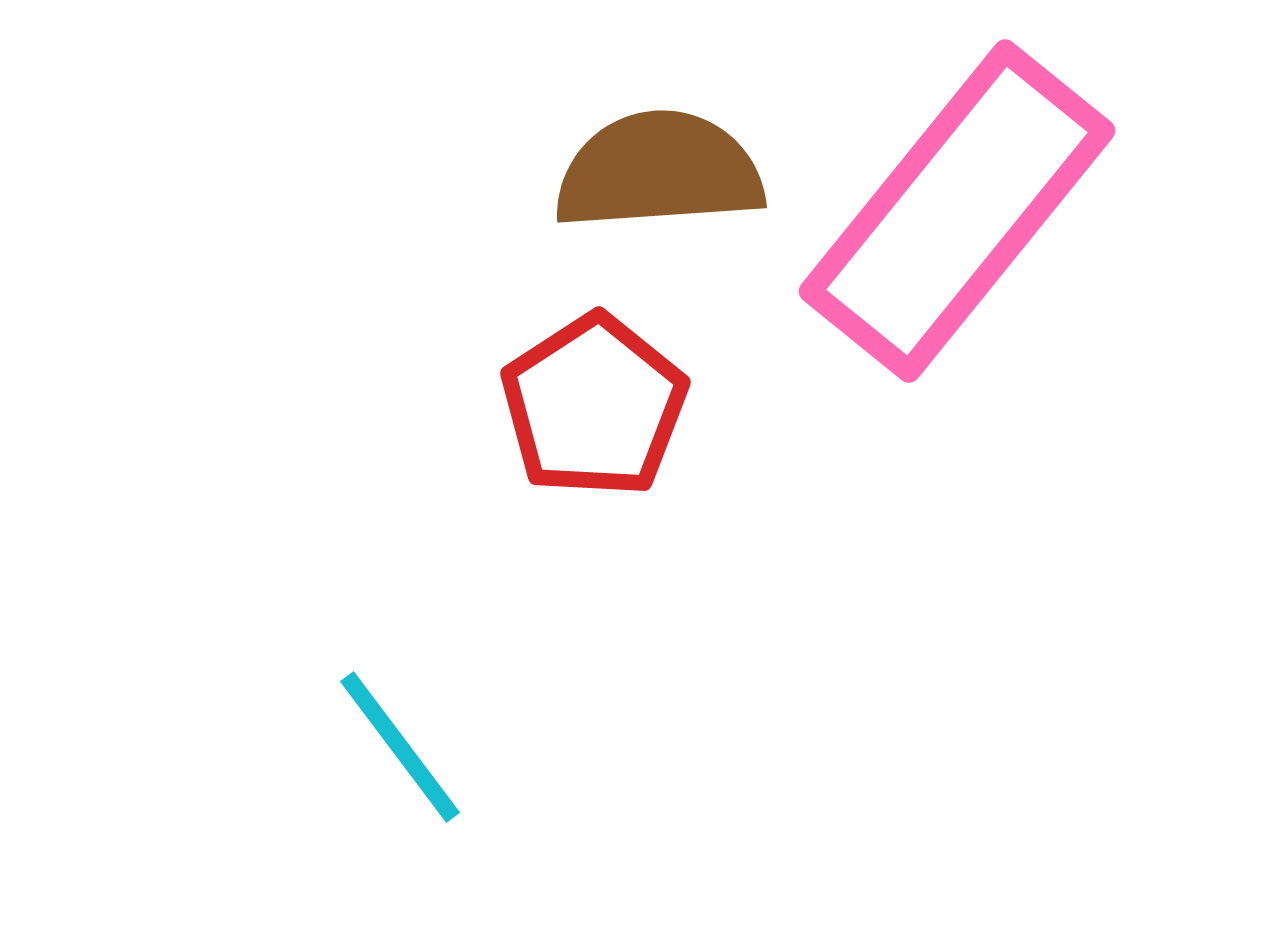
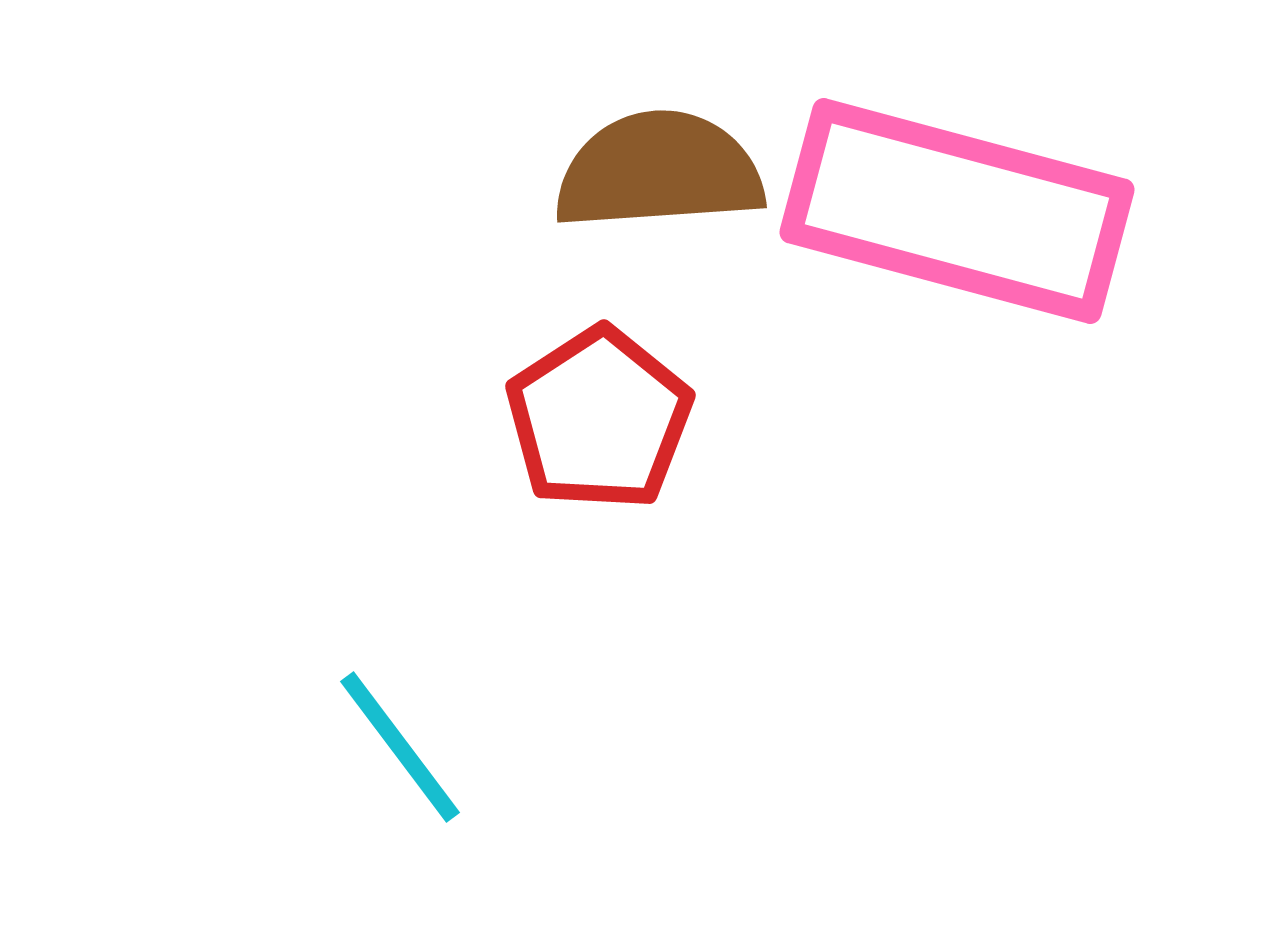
pink rectangle: rotated 66 degrees clockwise
red pentagon: moved 5 px right, 13 px down
